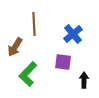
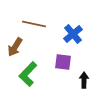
brown line: rotated 75 degrees counterclockwise
